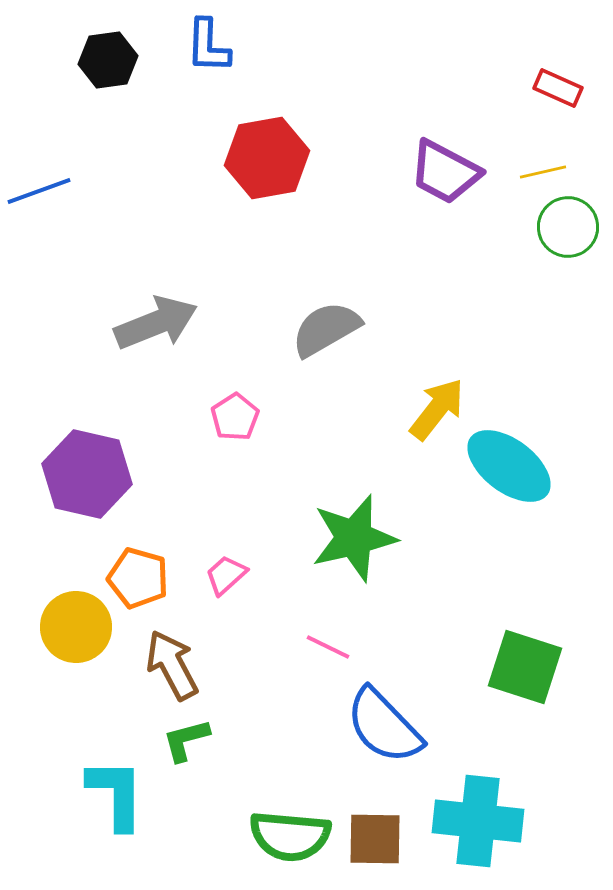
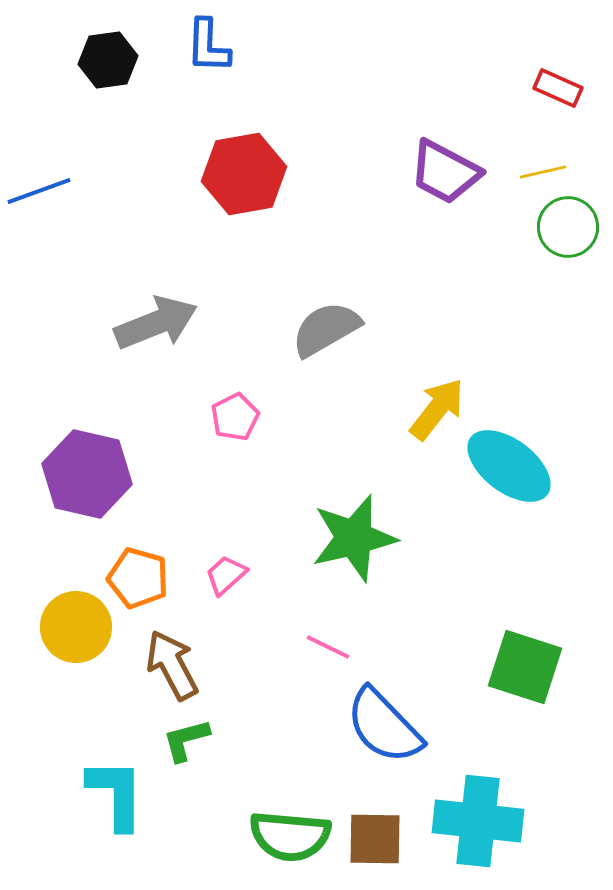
red hexagon: moved 23 px left, 16 px down
pink pentagon: rotated 6 degrees clockwise
